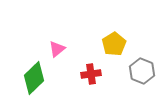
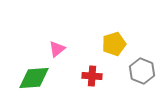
yellow pentagon: rotated 15 degrees clockwise
red cross: moved 1 px right, 2 px down; rotated 12 degrees clockwise
green diamond: rotated 40 degrees clockwise
